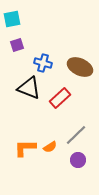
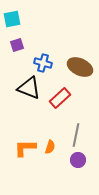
gray line: rotated 35 degrees counterclockwise
orange semicircle: rotated 40 degrees counterclockwise
